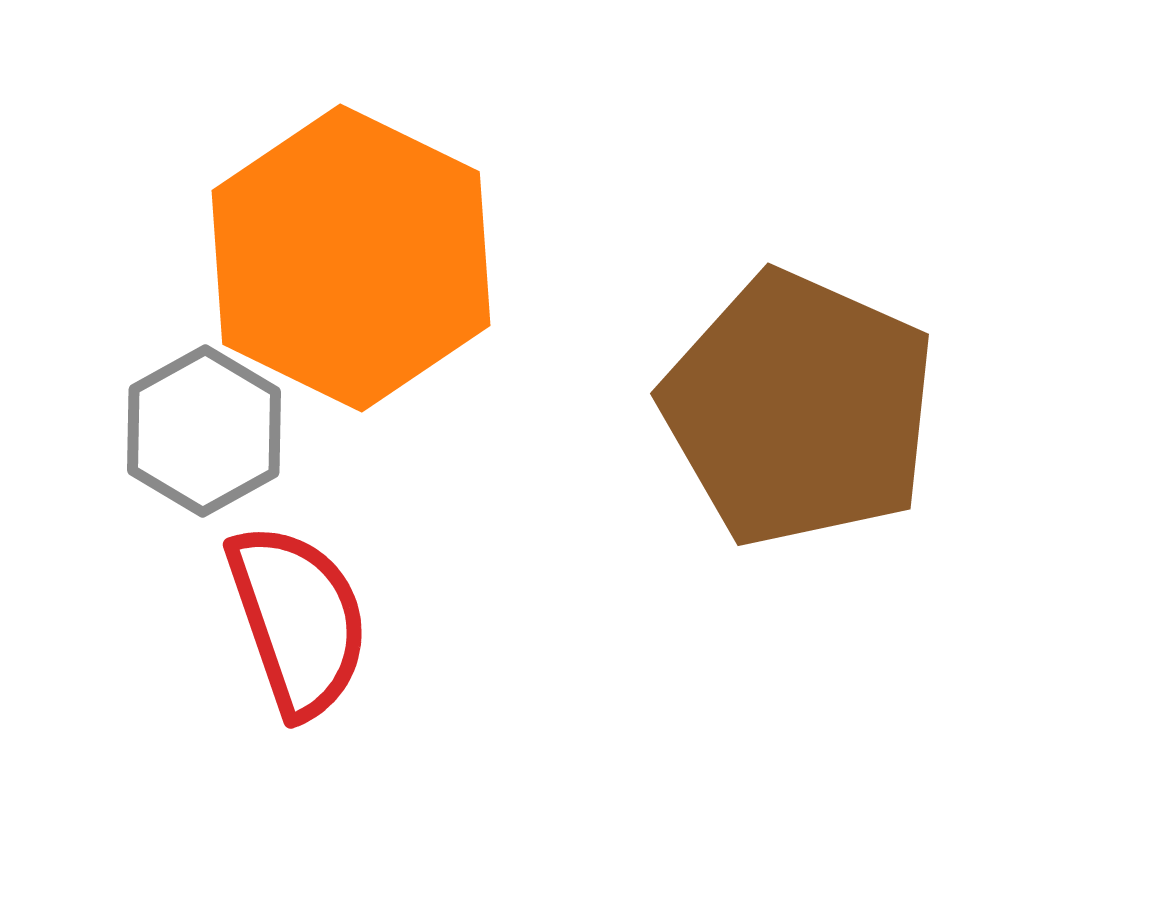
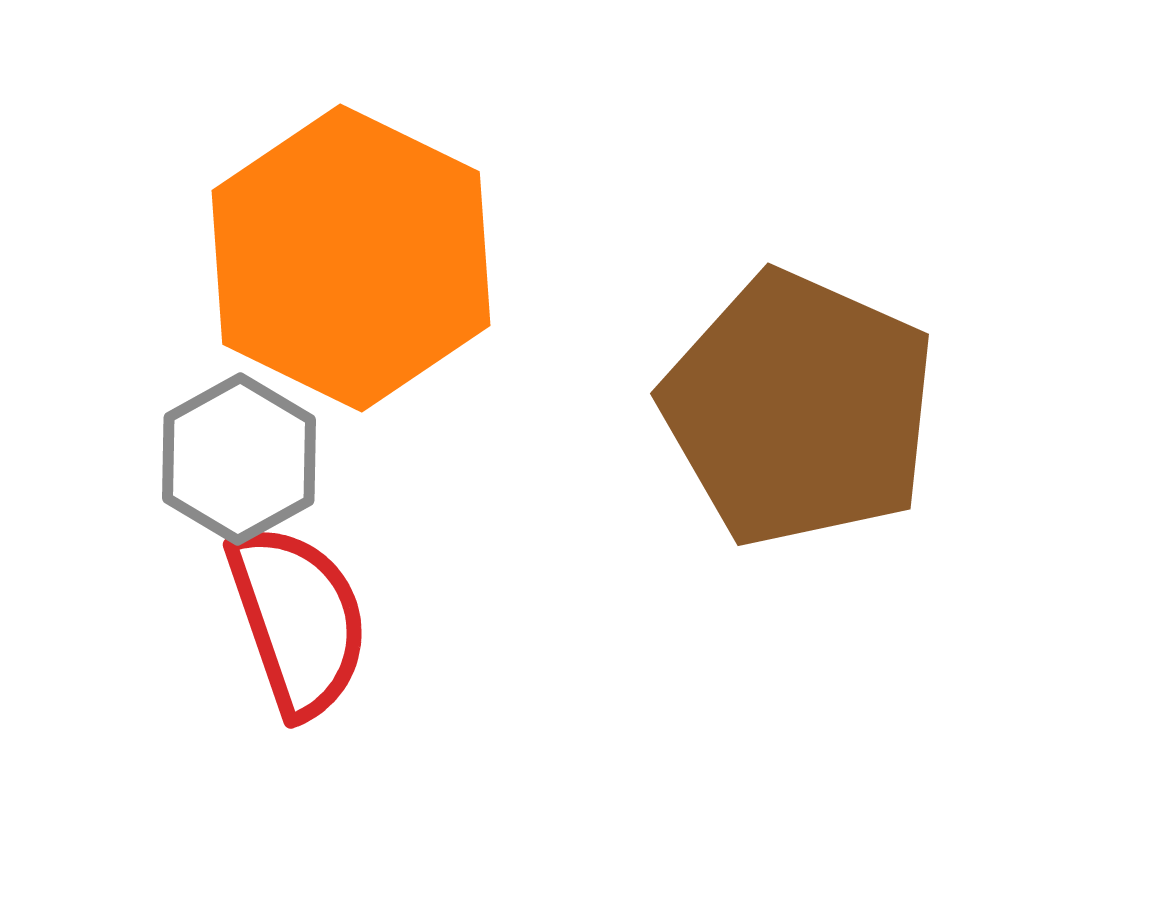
gray hexagon: moved 35 px right, 28 px down
